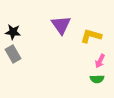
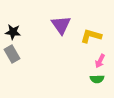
gray rectangle: moved 1 px left
